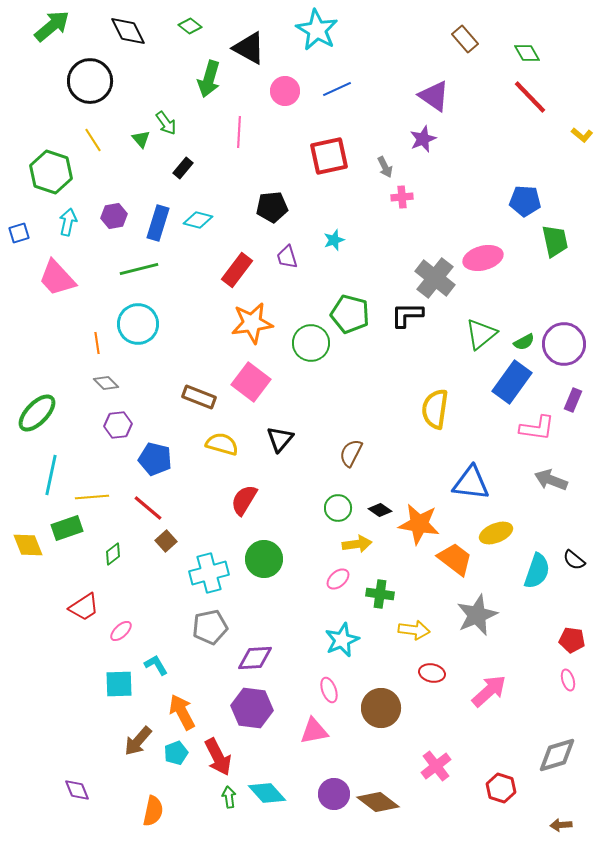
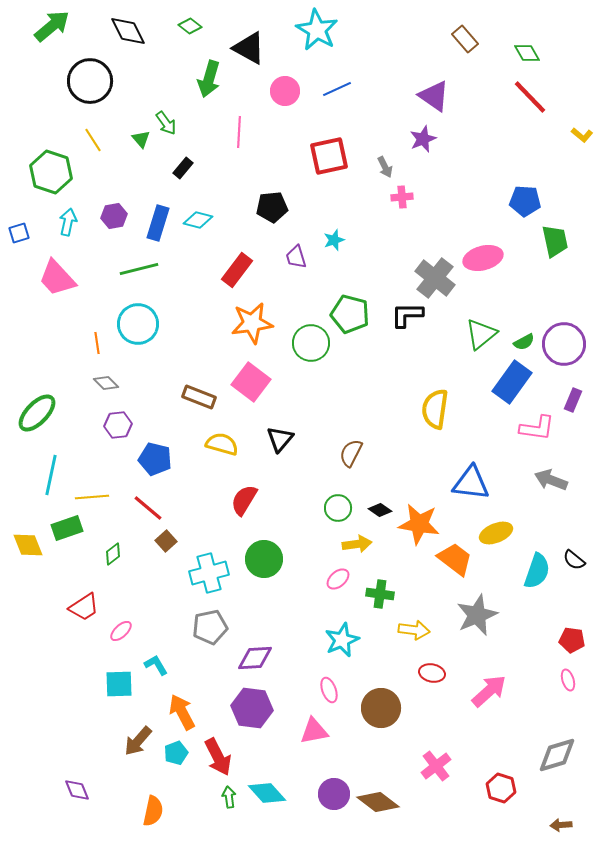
purple trapezoid at (287, 257): moved 9 px right
